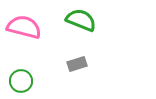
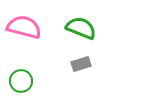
green semicircle: moved 8 px down
gray rectangle: moved 4 px right
